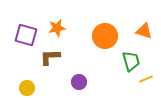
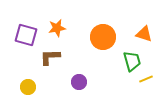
orange triangle: moved 3 px down
orange circle: moved 2 px left, 1 px down
green trapezoid: moved 1 px right
yellow circle: moved 1 px right, 1 px up
